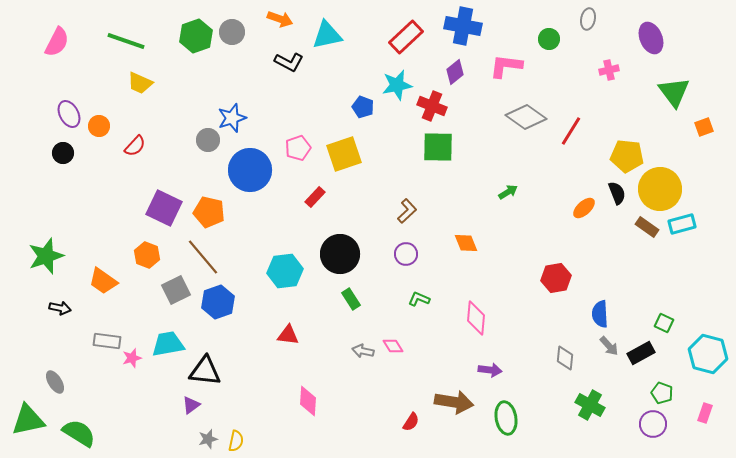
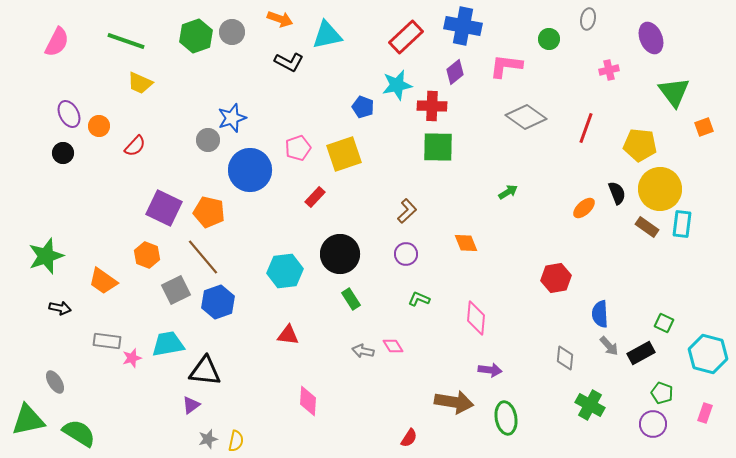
red cross at (432, 106): rotated 20 degrees counterclockwise
red line at (571, 131): moved 15 px right, 3 px up; rotated 12 degrees counterclockwise
yellow pentagon at (627, 156): moved 13 px right, 11 px up
cyan rectangle at (682, 224): rotated 68 degrees counterclockwise
red semicircle at (411, 422): moved 2 px left, 16 px down
